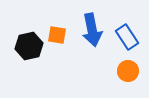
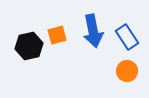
blue arrow: moved 1 px right, 1 px down
orange square: rotated 24 degrees counterclockwise
orange circle: moved 1 px left
